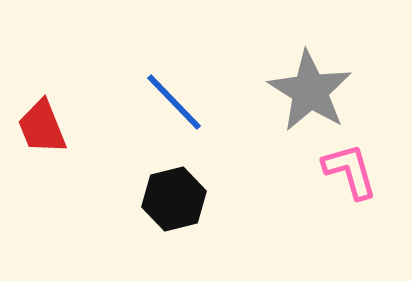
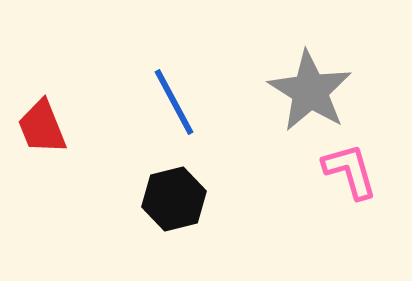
blue line: rotated 16 degrees clockwise
